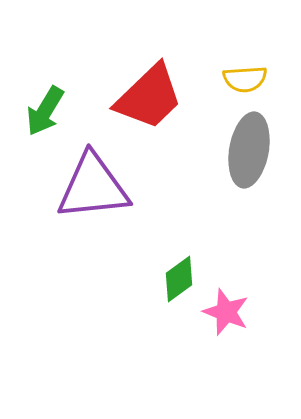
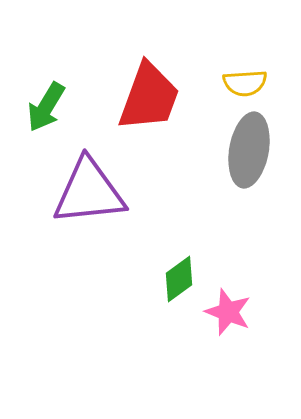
yellow semicircle: moved 4 px down
red trapezoid: rotated 26 degrees counterclockwise
green arrow: moved 1 px right, 4 px up
purple triangle: moved 4 px left, 5 px down
pink star: moved 2 px right
